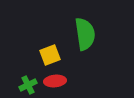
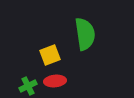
green cross: moved 1 px down
